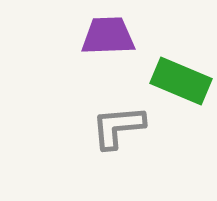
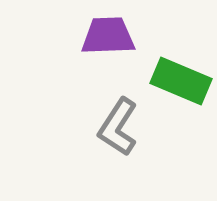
gray L-shape: rotated 52 degrees counterclockwise
